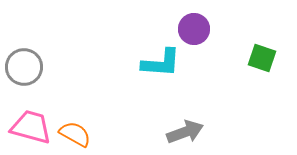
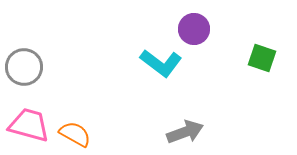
cyan L-shape: rotated 33 degrees clockwise
pink trapezoid: moved 2 px left, 2 px up
